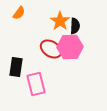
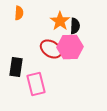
orange semicircle: rotated 32 degrees counterclockwise
